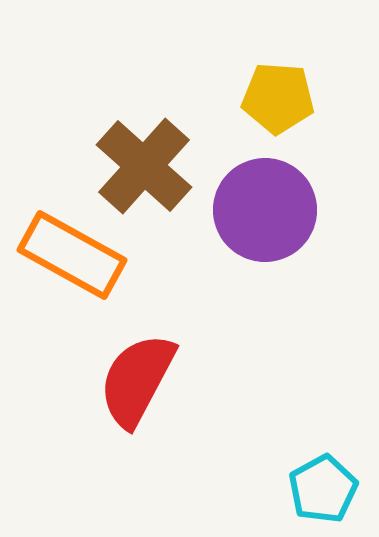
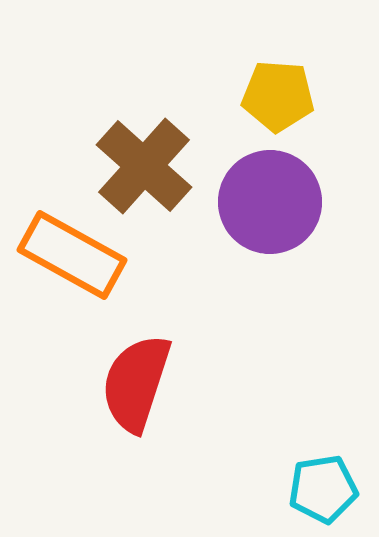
yellow pentagon: moved 2 px up
purple circle: moved 5 px right, 8 px up
red semicircle: moved 1 px left, 3 px down; rotated 10 degrees counterclockwise
cyan pentagon: rotated 20 degrees clockwise
